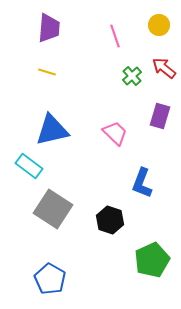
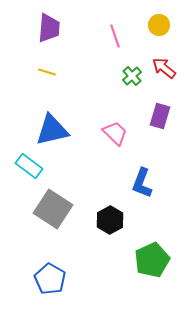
black hexagon: rotated 12 degrees clockwise
